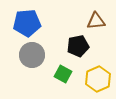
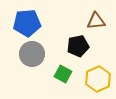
gray circle: moved 1 px up
